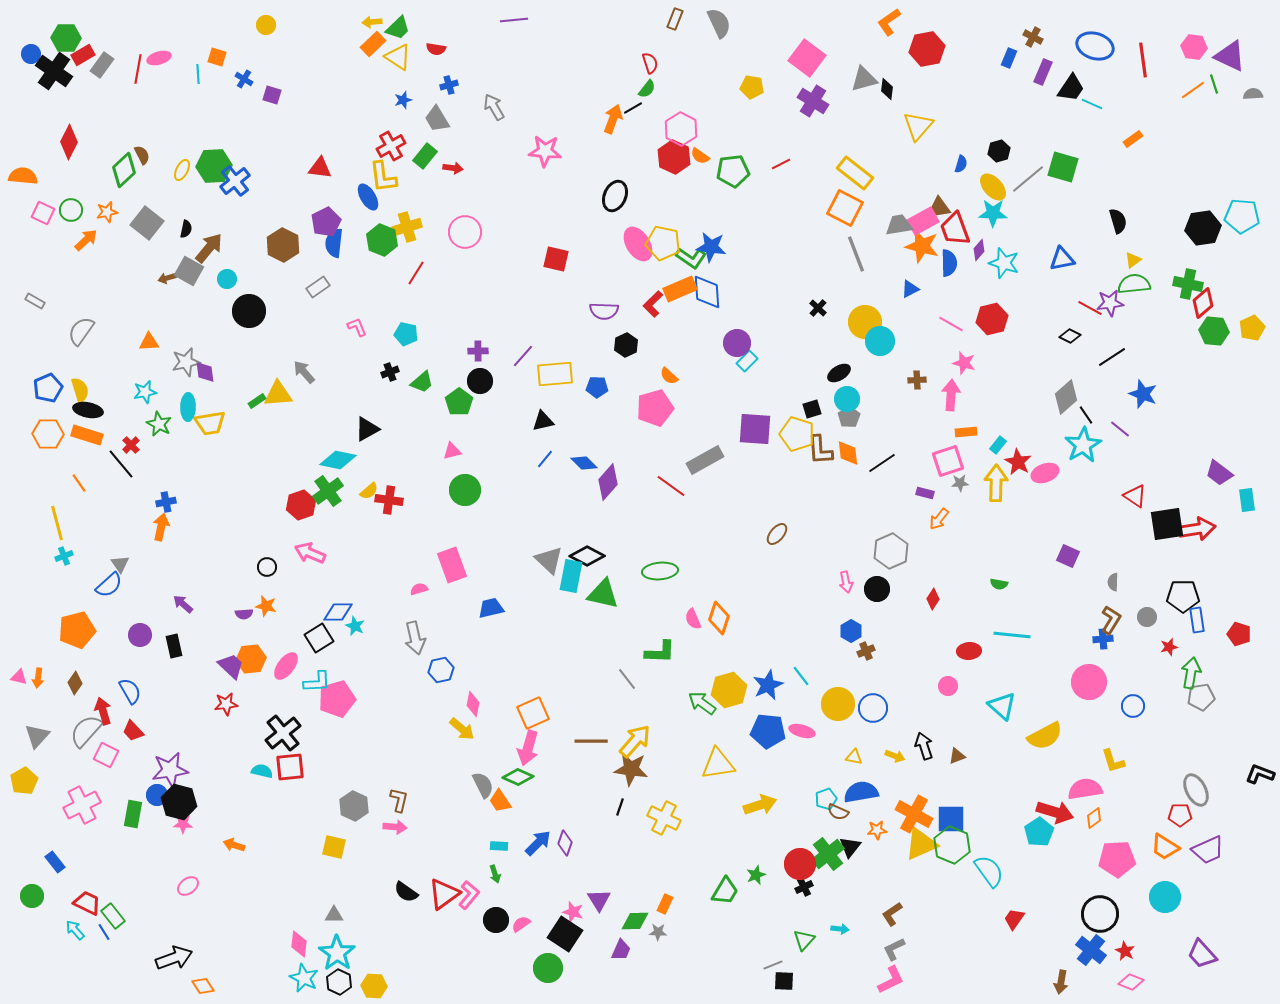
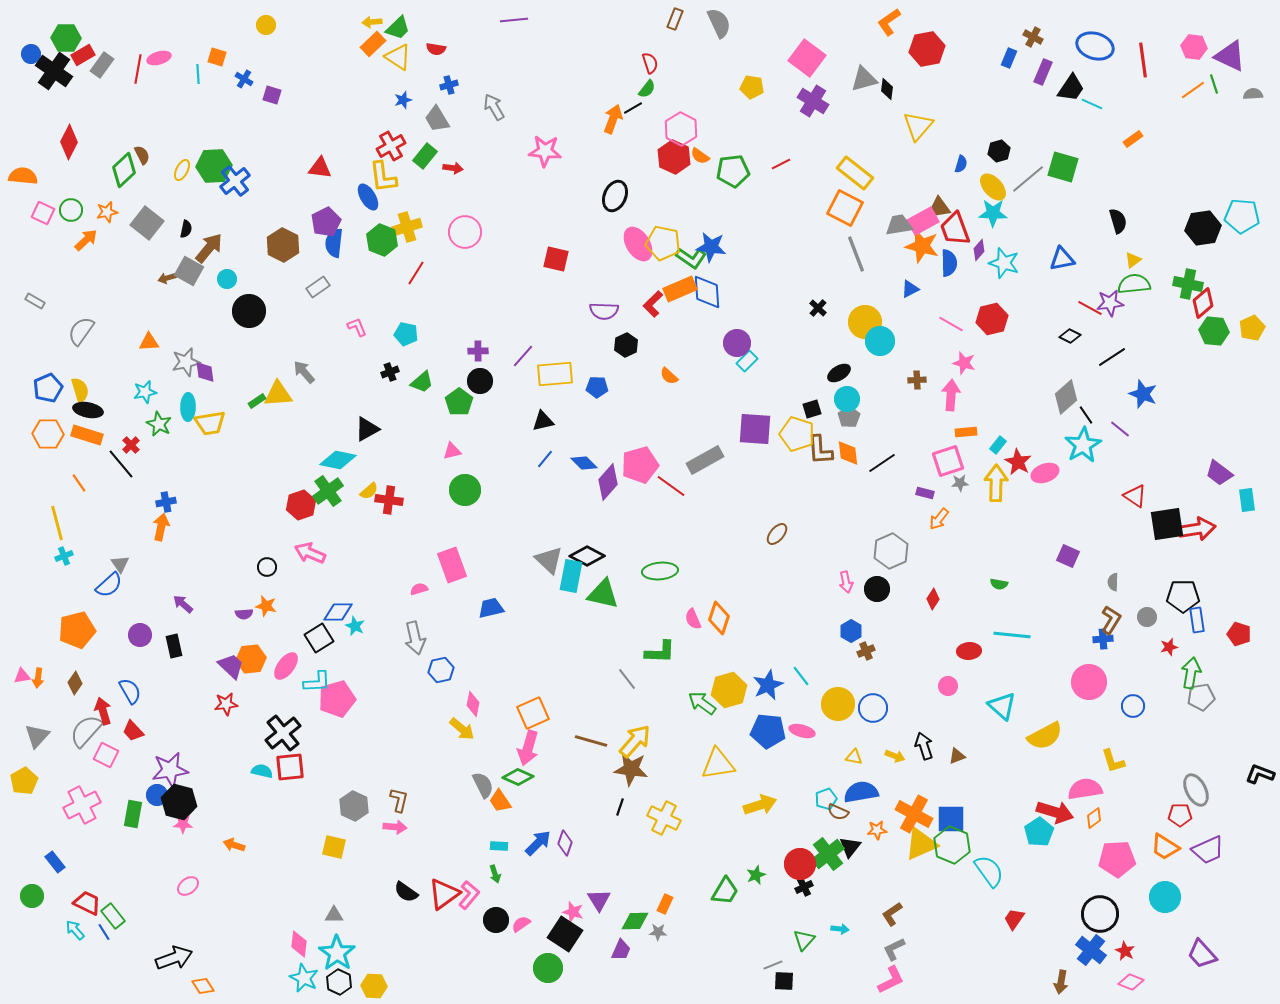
pink pentagon at (655, 408): moved 15 px left, 57 px down
pink triangle at (19, 677): moved 3 px right, 1 px up; rotated 24 degrees counterclockwise
brown line at (591, 741): rotated 16 degrees clockwise
